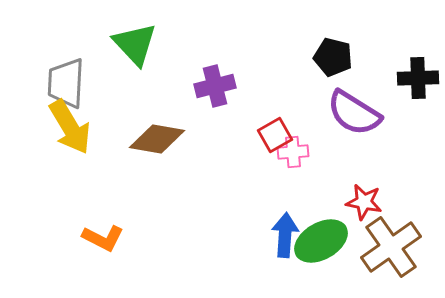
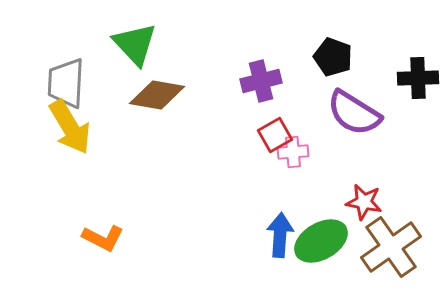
black pentagon: rotated 6 degrees clockwise
purple cross: moved 46 px right, 5 px up
brown diamond: moved 44 px up
blue arrow: moved 5 px left
